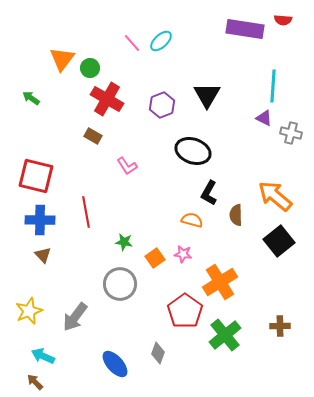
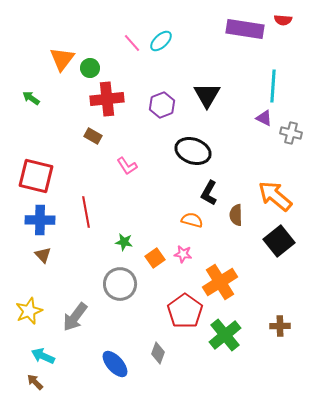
red cross: rotated 36 degrees counterclockwise
